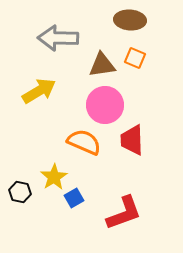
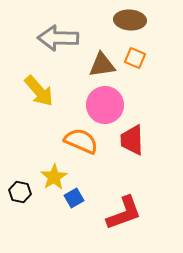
yellow arrow: rotated 80 degrees clockwise
orange semicircle: moved 3 px left, 1 px up
